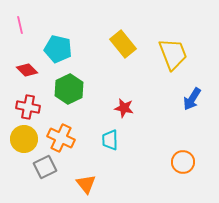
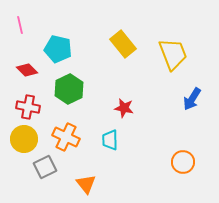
orange cross: moved 5 px right, 1 px up
